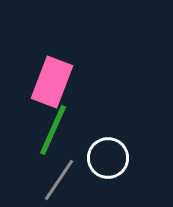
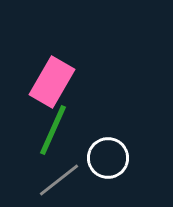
pink rectangle: rotated 9 degrees clockwise
gray line: rotated 18 degrees clockwise
